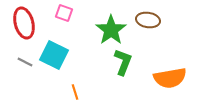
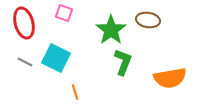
cyan square: moved 2 px right, 3 px down
